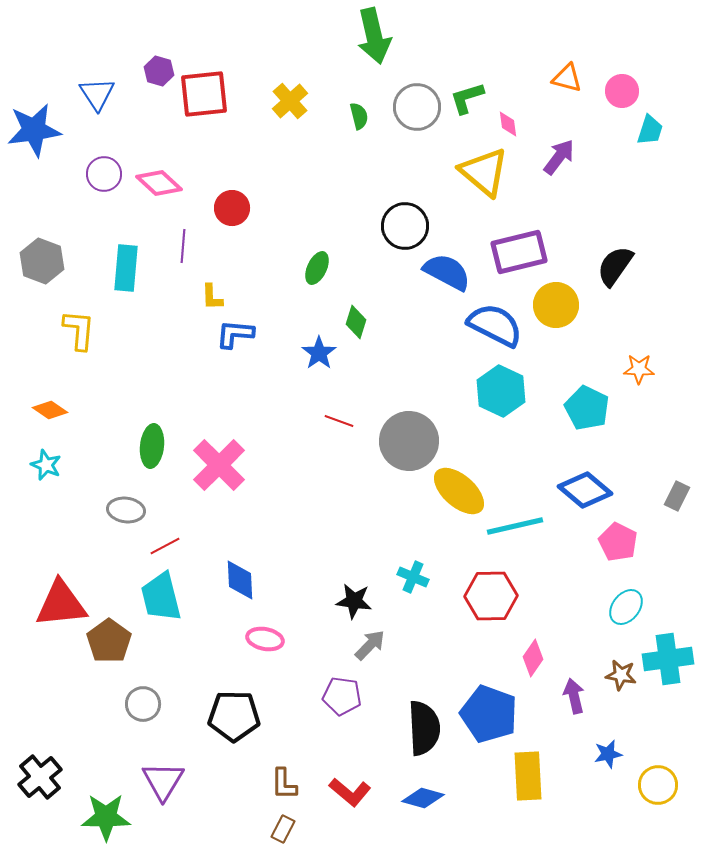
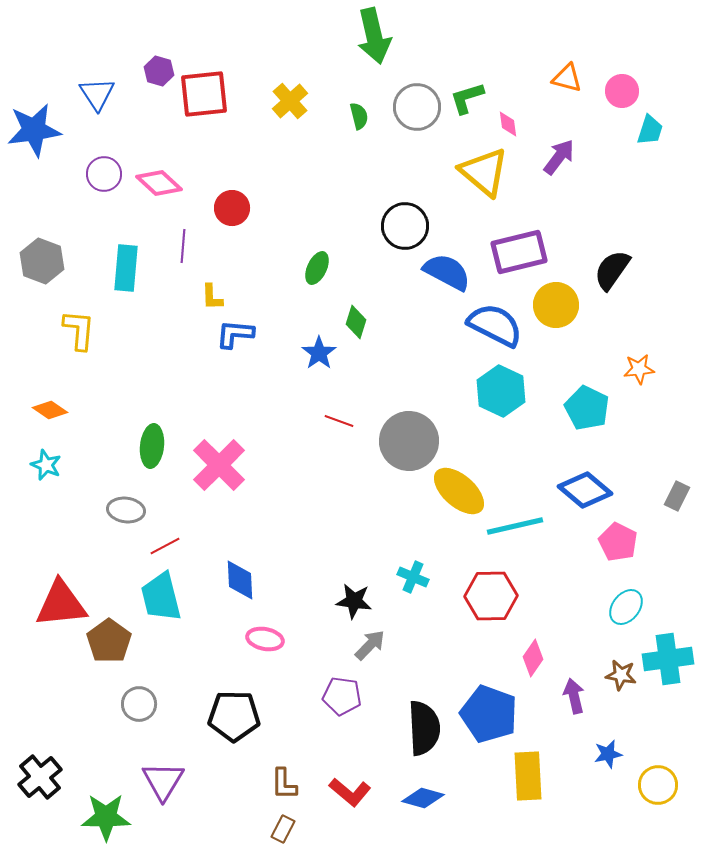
black semicircle at (615, 266): moved 3 px left, 4 px down
orange star at (639, 369): rotated 8 degrees counterclockwise
gray circle at (143, 704): moved 4 px left
